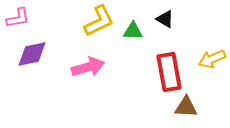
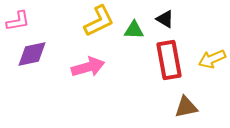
pink L-shape: moved 3 px down
green triangle: moved 1 px right, 1 px up
red rectangle: moved 12 px up
brown triangle: rotated 15 degrees counterclockwise
